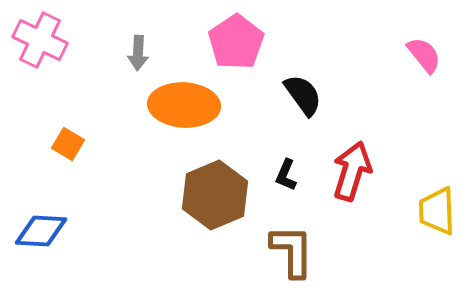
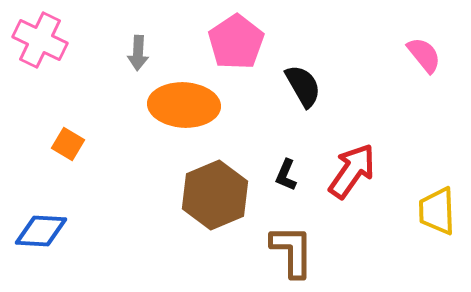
black semicircle: moved 9 px up; rotated 6 degrees clockwise
red arrow: rotated 18 degrees clockwise
